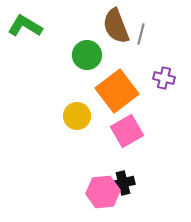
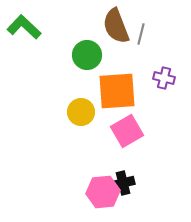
green L-shape: moved 1 px left, 1 px down; rotated 12 degrees clockwise
orange square: rotated 33 degrees clockwise
yellow circle: moved 4 px right, 4 px up
